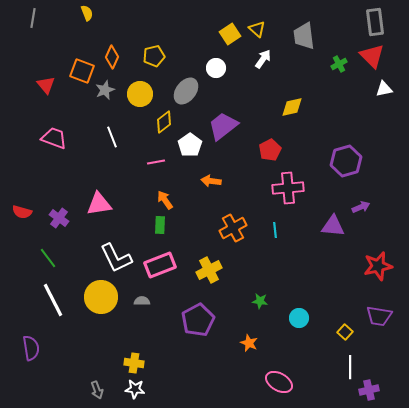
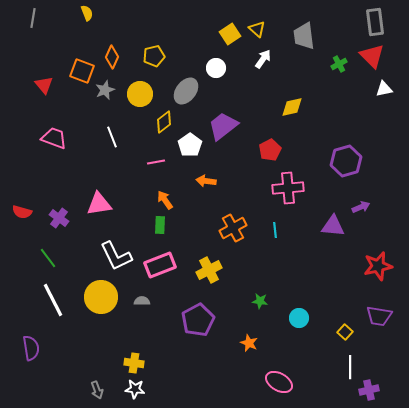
red triangle at (46, 85): moved 2 px left
orange arrow at (211, 181): moved 5 px left
white L-shape at (116, 258): moved 2 px up
